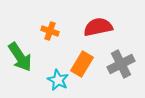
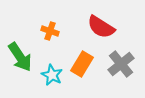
red semicircle: moved 3 px right; rotated 136 degrees counterclockwise
gray cross: rotated 12 degrees counterclockwise
cyan star: moved 6 px left, 5 px up
